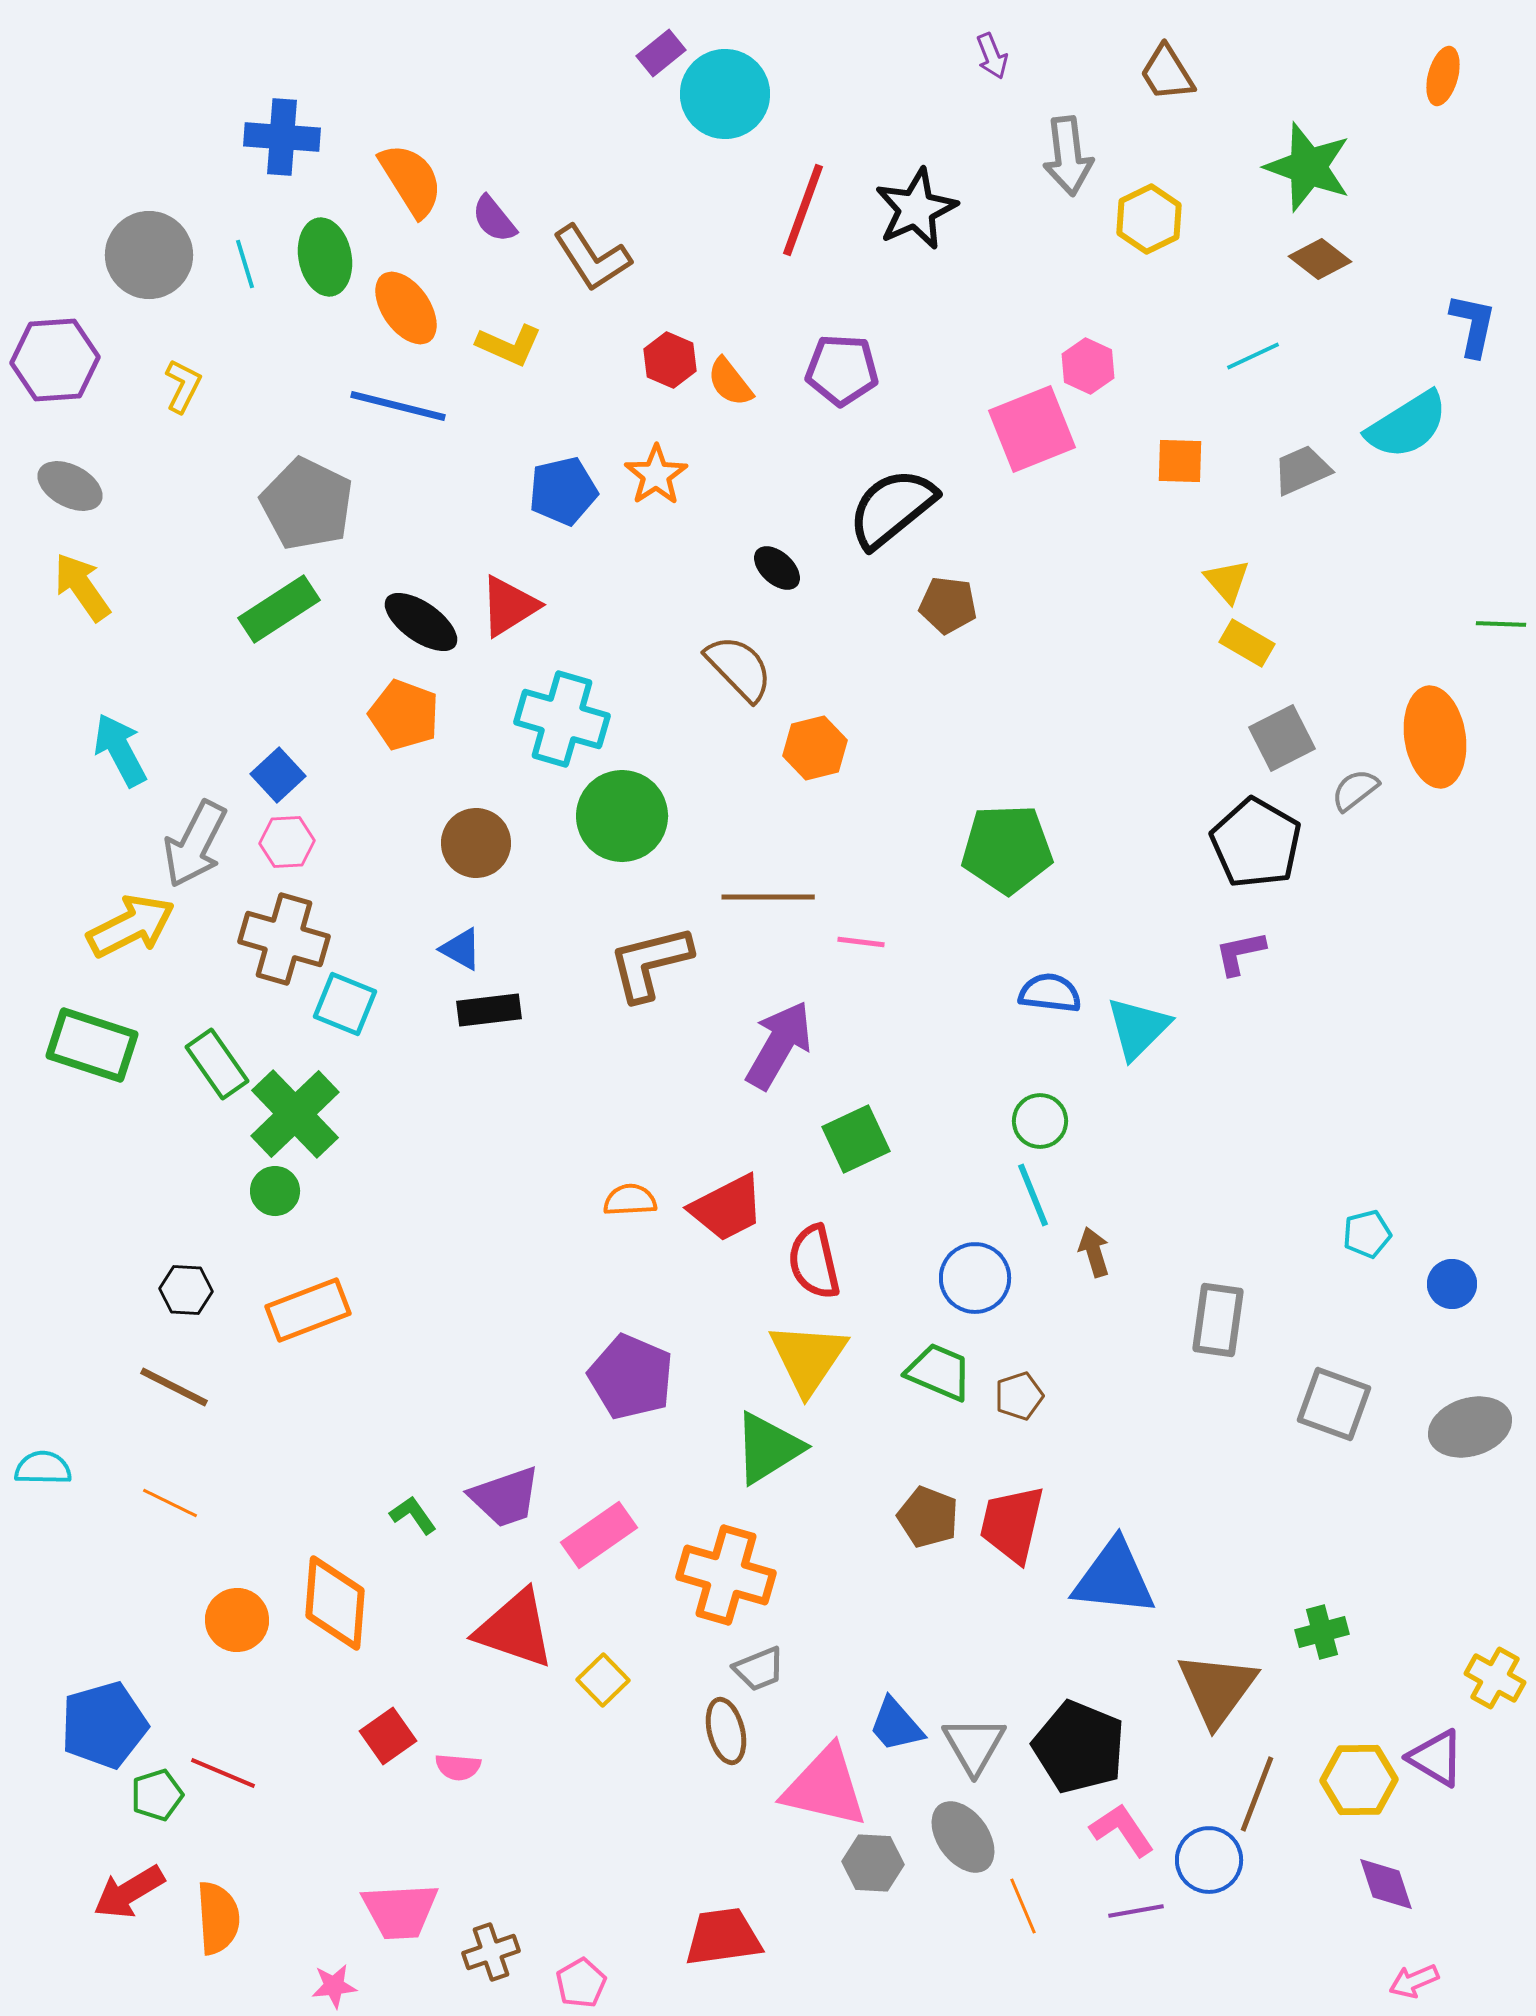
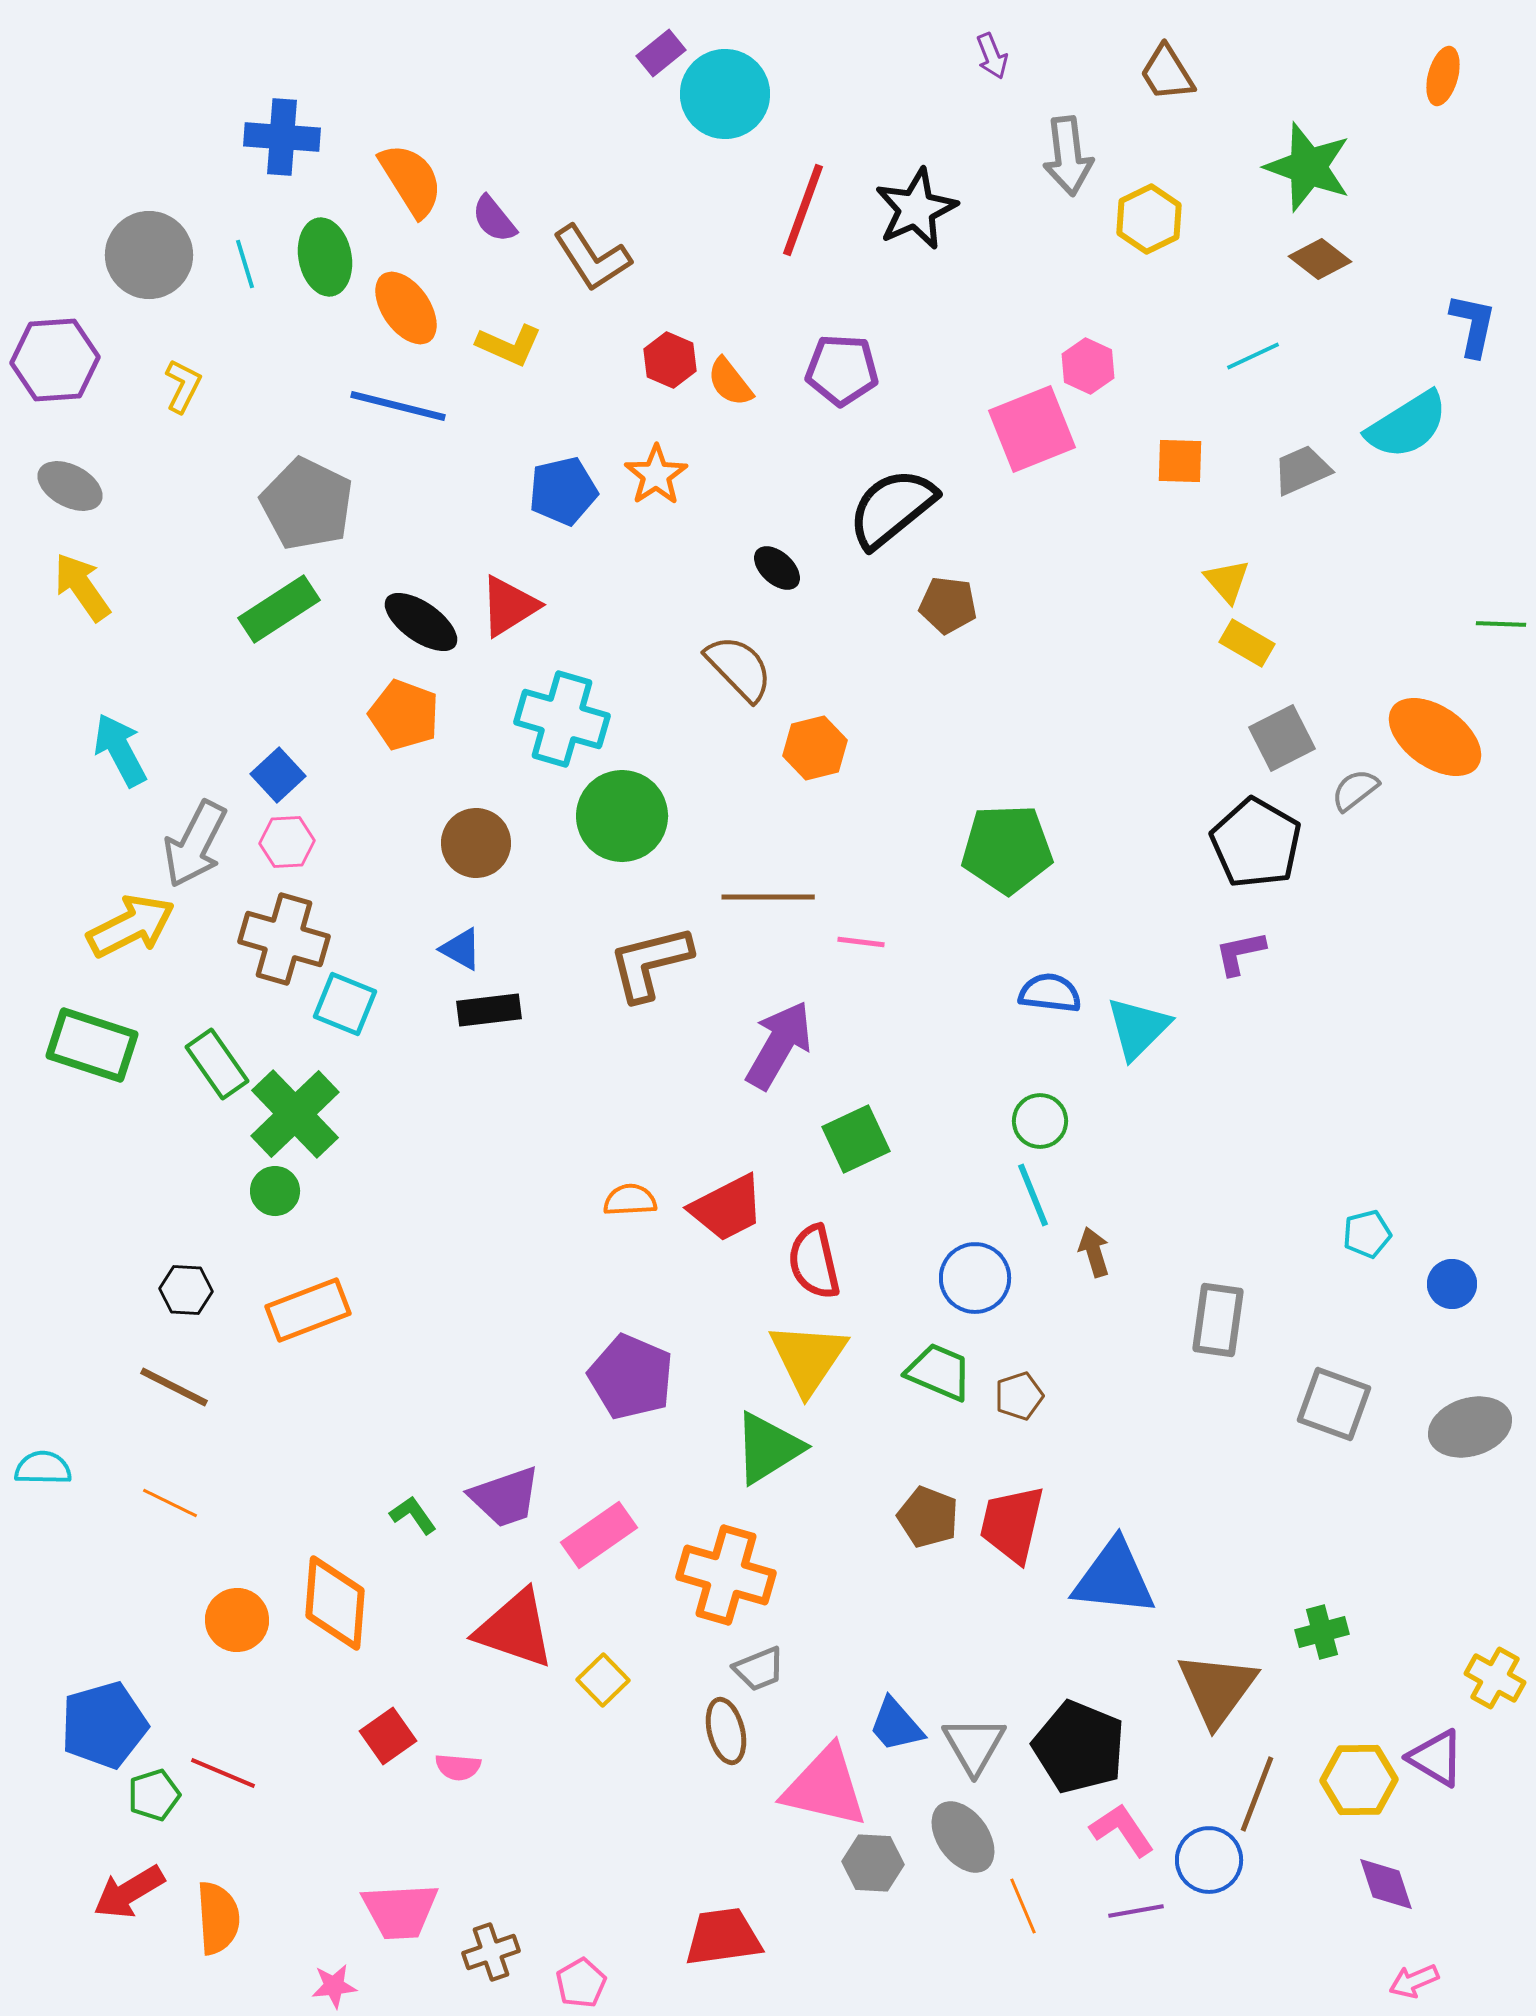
orange ellipse at (1435, 737): rotated 46 degrees counterclockwise
green pentagon at (157, 1795): moved 3 px left
